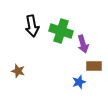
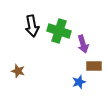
green cross: moved 2 px left
